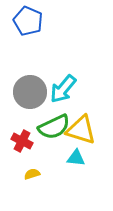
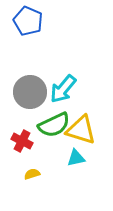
green semicircle: moved 2 px up
cyan triangle: rotated 18 degrees counterclockwise
